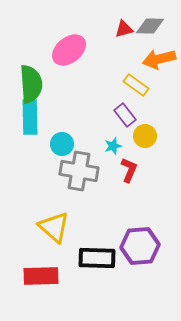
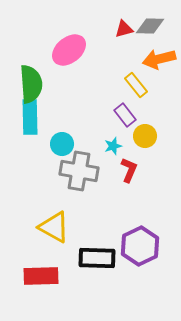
yellow rectangle: rotated 15 degrees clockwise
yellow triangle: rotated 12 degrees counterclockwise
purple hexagon: rotated 21 degrees counterclockwise
